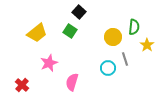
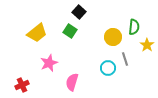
red cross: rotated 24 degrees clockwise
